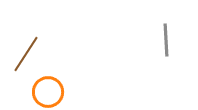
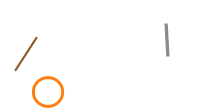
gray line: moved 1 px right
